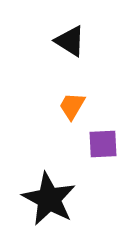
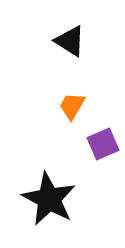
purple square: rotated 20 degrees counterclockwise
